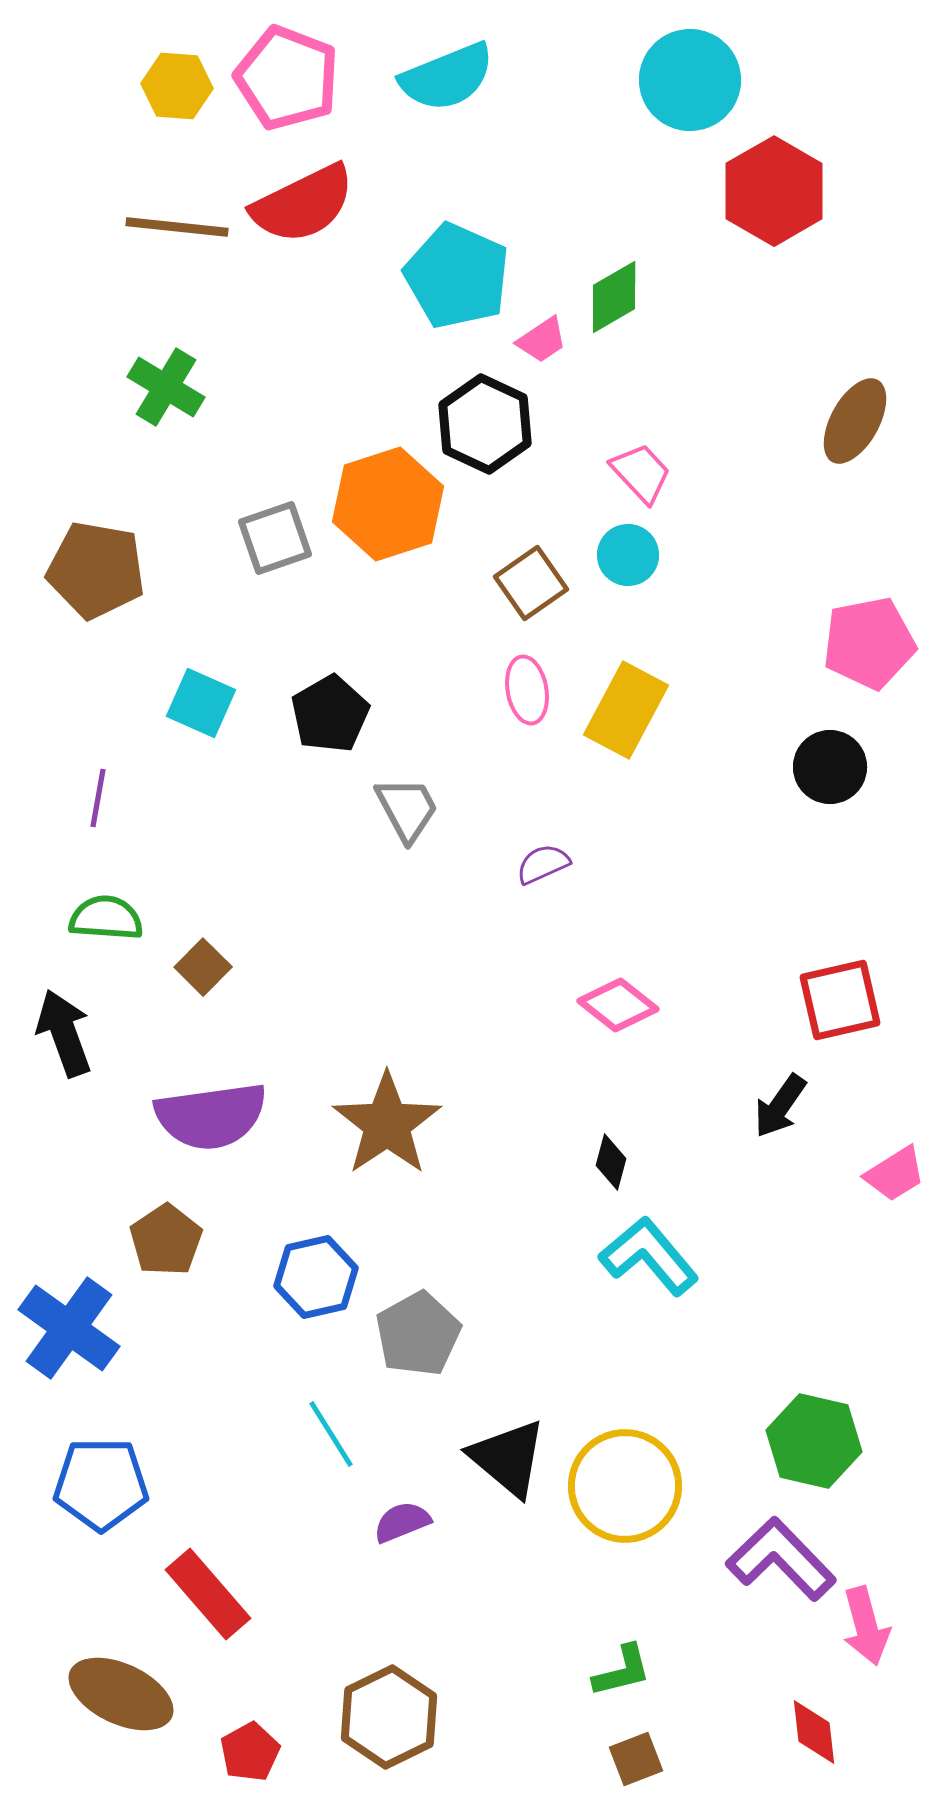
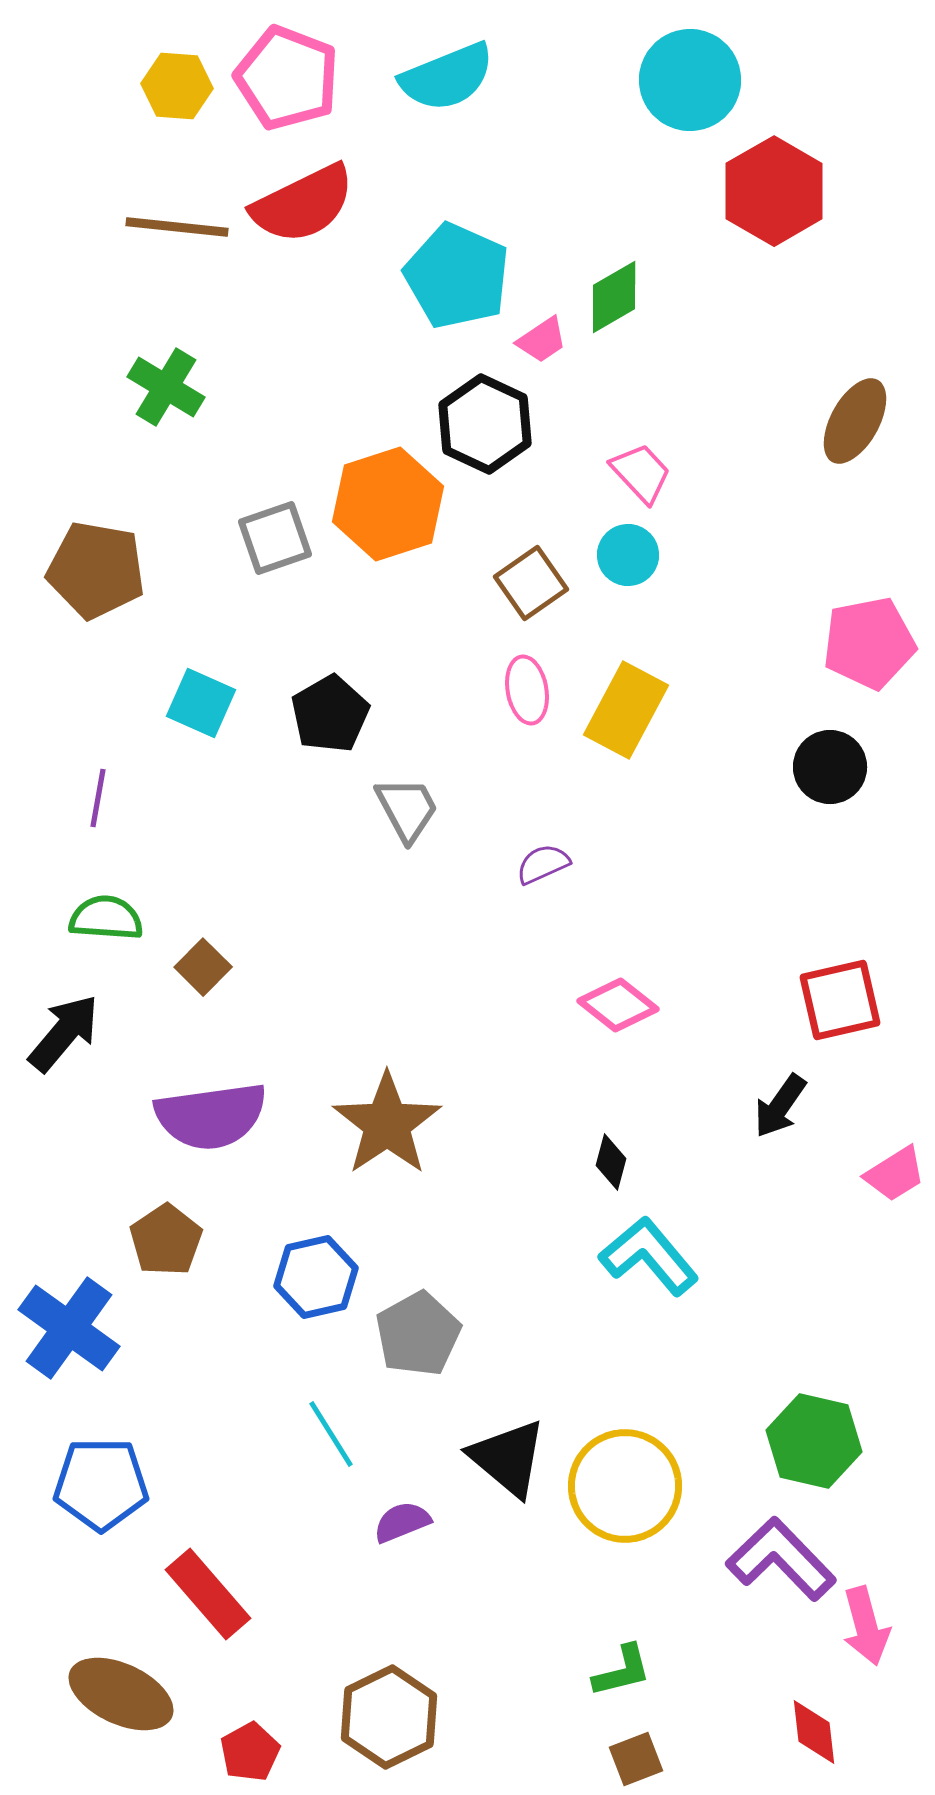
black arrow at (64, 1033): rotated 60 degrees clockwise
